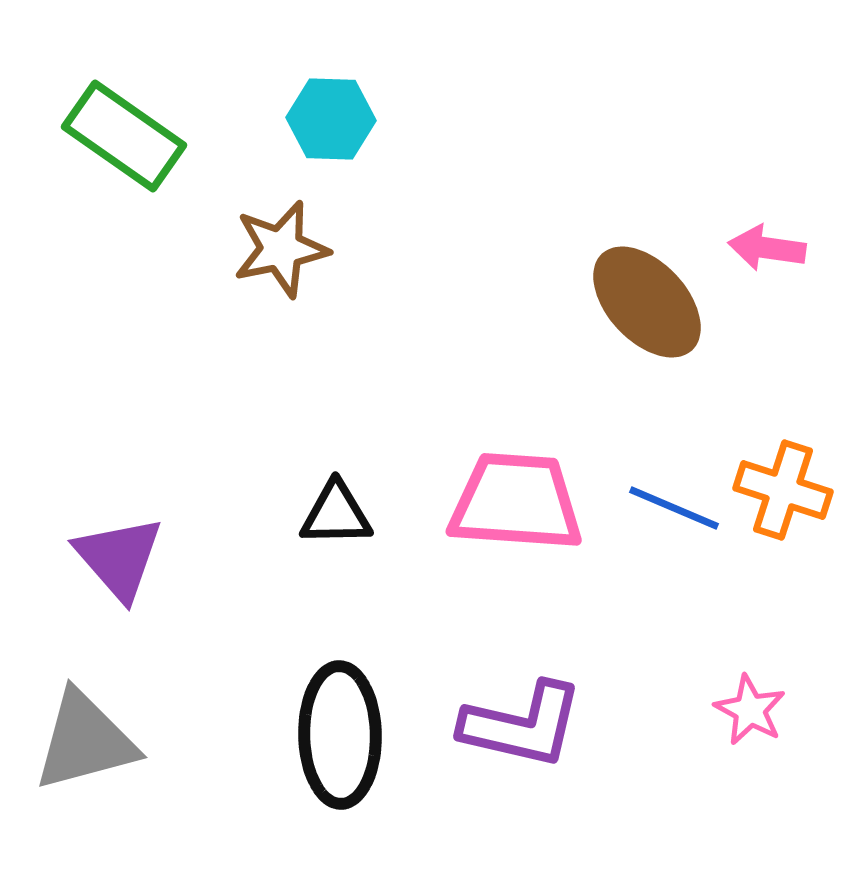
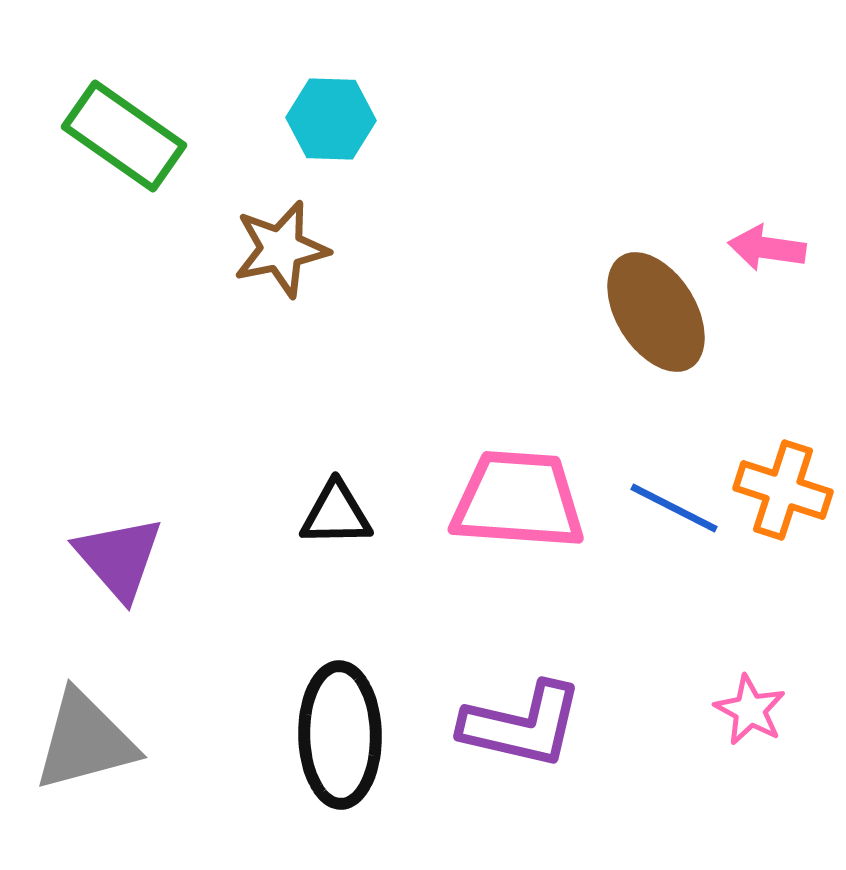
brown ellipse: moved 9 px right, 10 px down; rotated 11 degrees clockwise
pink trapezoid: moved 2 px right, 2 px up
blue line: rotated 4 degrees clockwise
